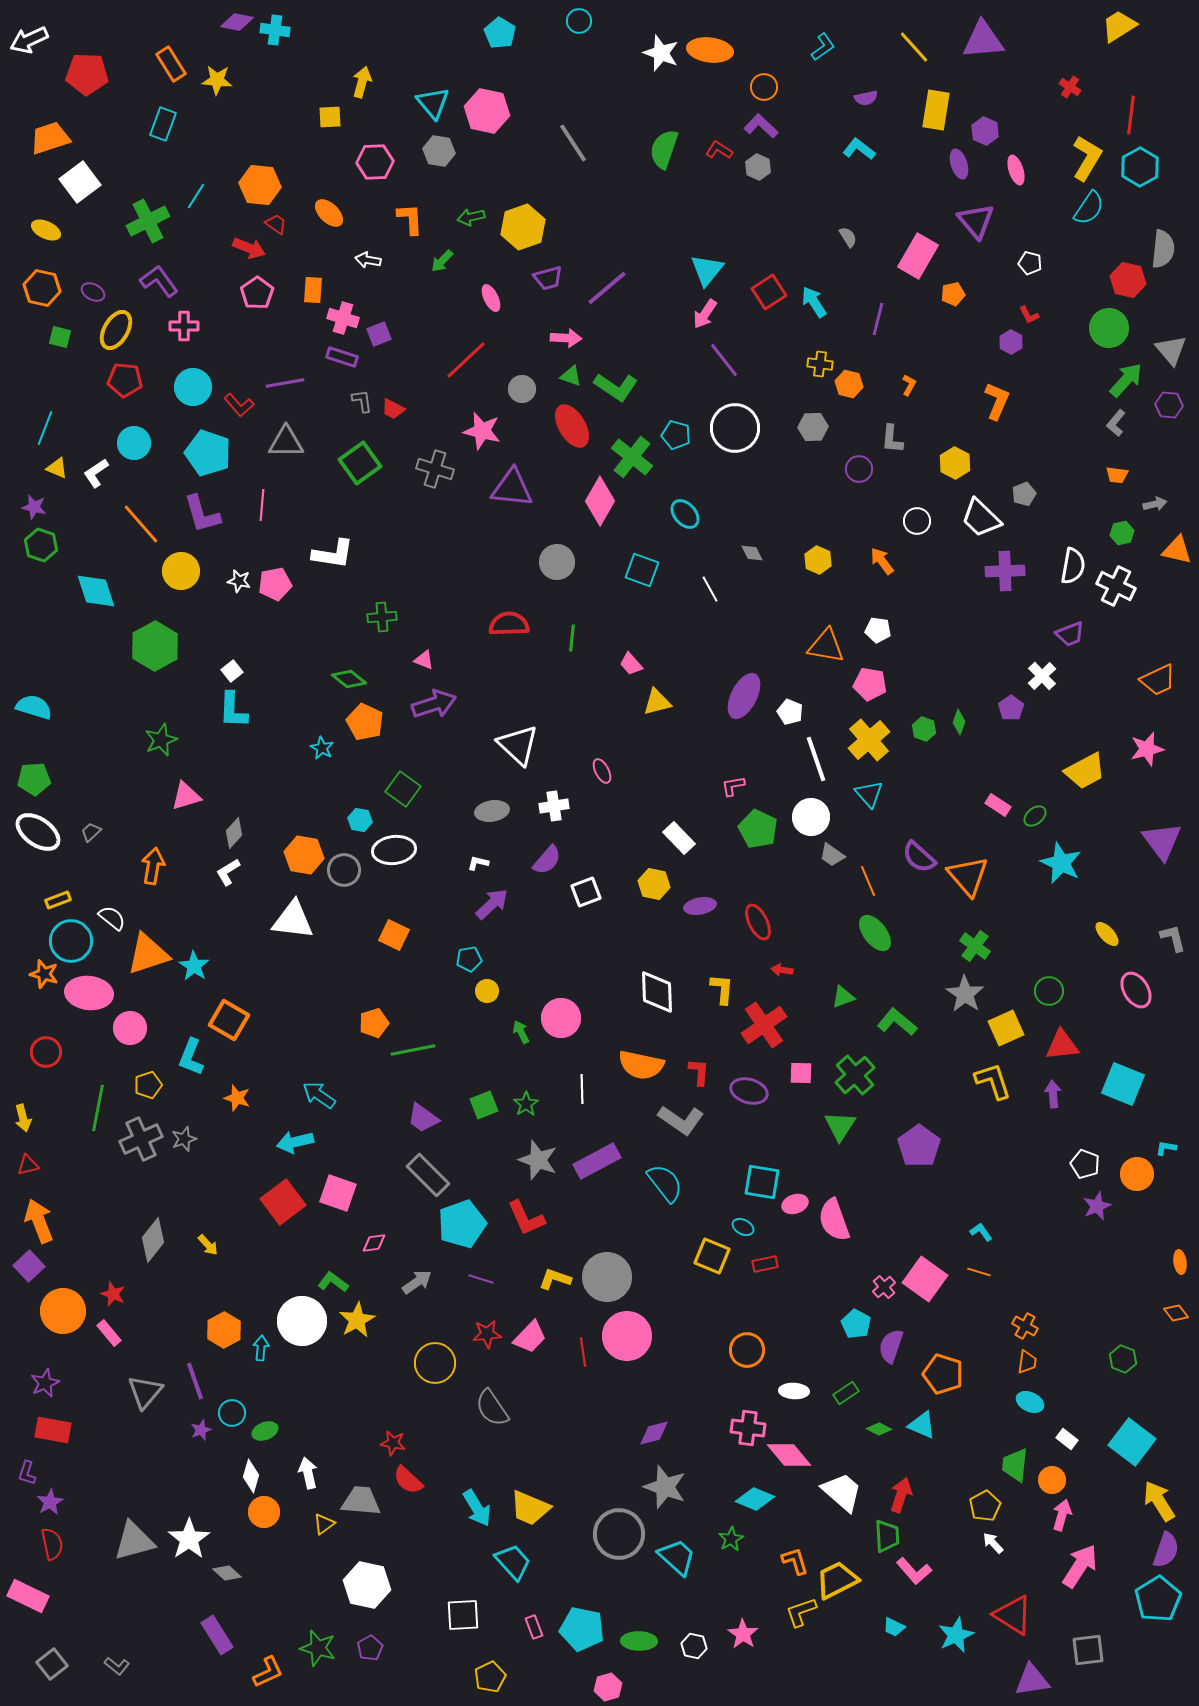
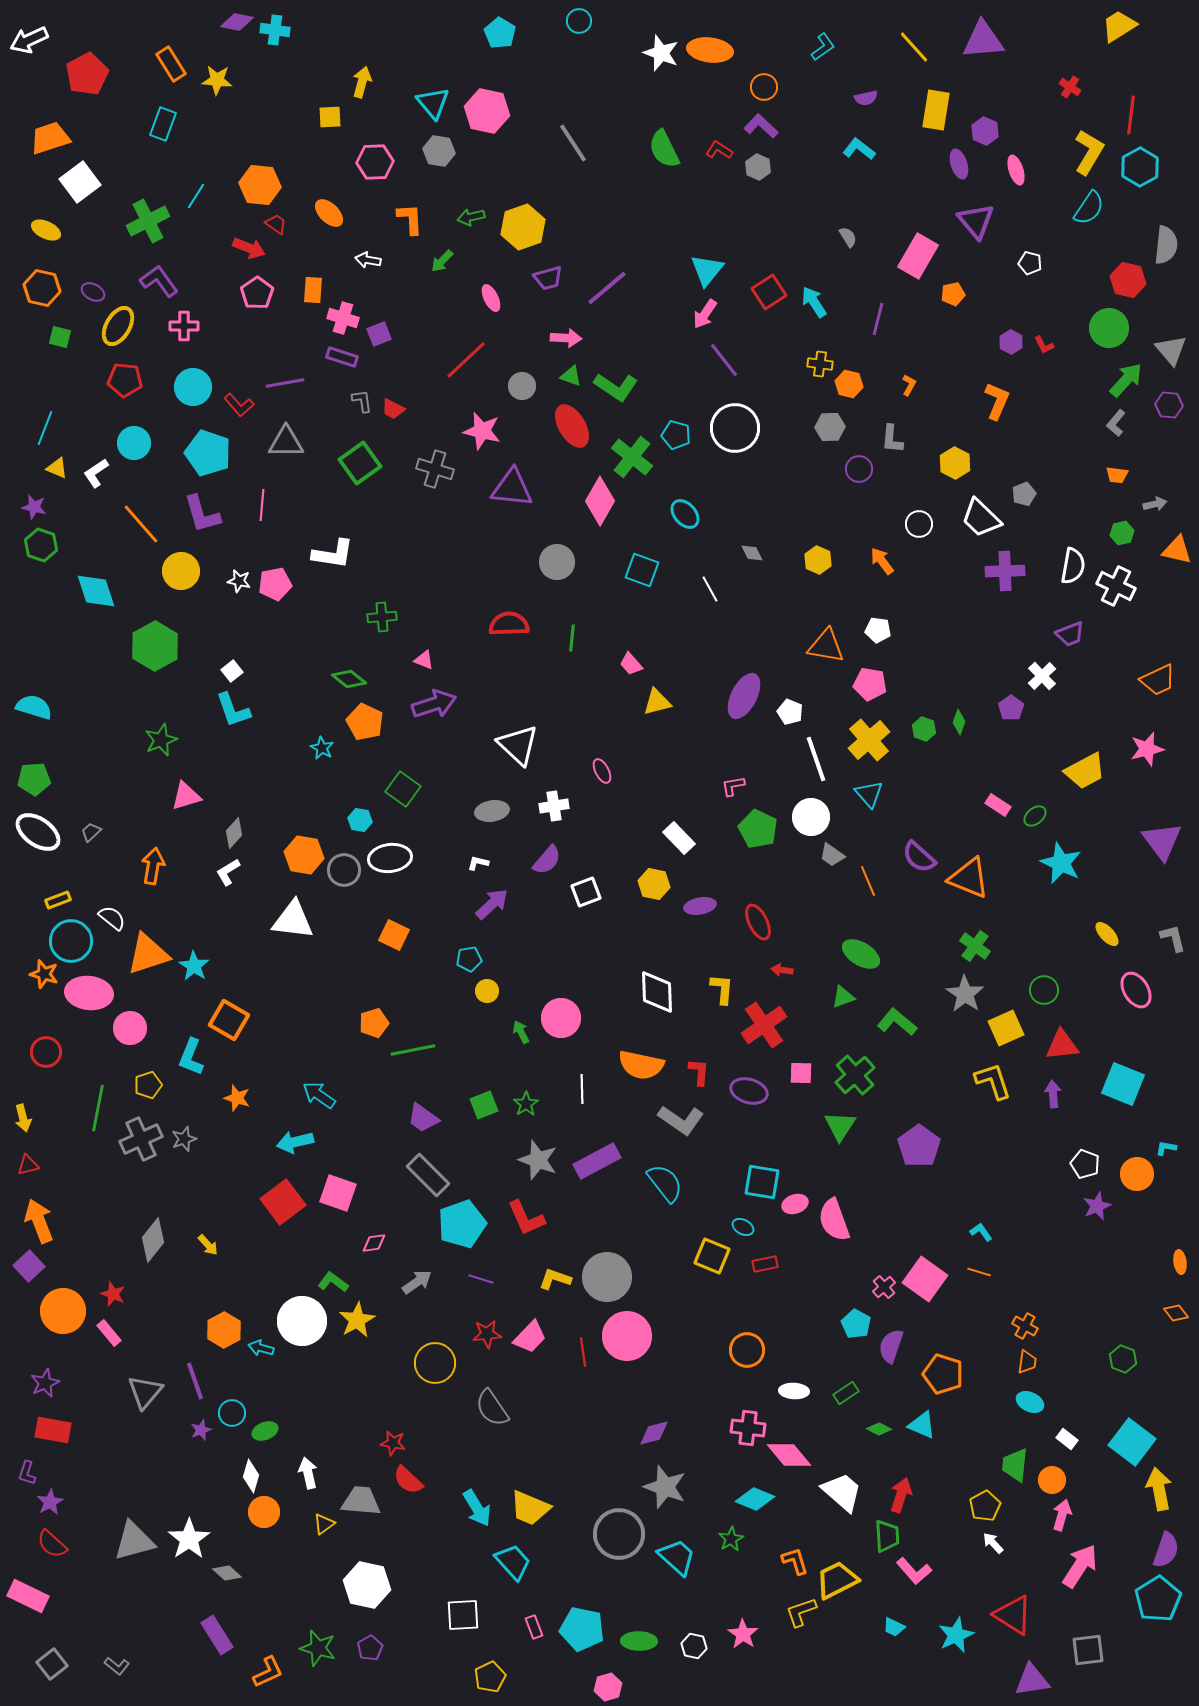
red pentagon at (87, 74): rotated 30 degrees counterclockwise
green semicircle at (664, 149): rotated 45 degrees counterclockwise
yellow L-shape at (1087, 158): moved 2 px right, 6 px up
gray semicircle at (1163, 249): moved 3 px right, 4 px up
red L-shape at (1029, 315): moved 15 px right, 30 px down
yellow ellipse at (116, 330): moved 2 px right, 4 px up
gray circle at (522, 389): moved 3 px up
gray hexagon at (813, 427): moved 17 px right
white circle at (917, 521): moved 2 px right, 3 px down
cyan L-shape at (233, 710): rotated 21 degrees counterclockwise
white ellipse at (394, 850): moved 4 px left, 8 px down
orange triangle at (968, 876): moved 1 px right, 2 px down; rotated 27 degrees counterclockwise
green ellipse at (875, 933): moved 14 px left, 21 px down; rotated 21 degrees counterclockwise
green circle at (1049, 991): moved 5 px left, 1 px up
cyan arrow at (261, 1348): rotated 80 degrees counterclockwise
yellow arrow at (1159, 1501): moved 12 px up; rotated 21 degrees clockwise
red semicircle at (52, 1544): rotated 144 degrees clockwise
